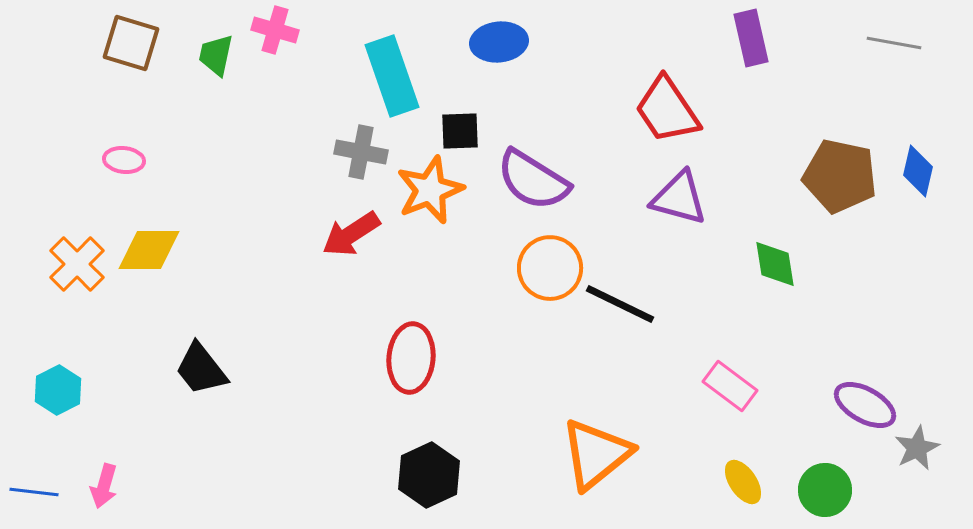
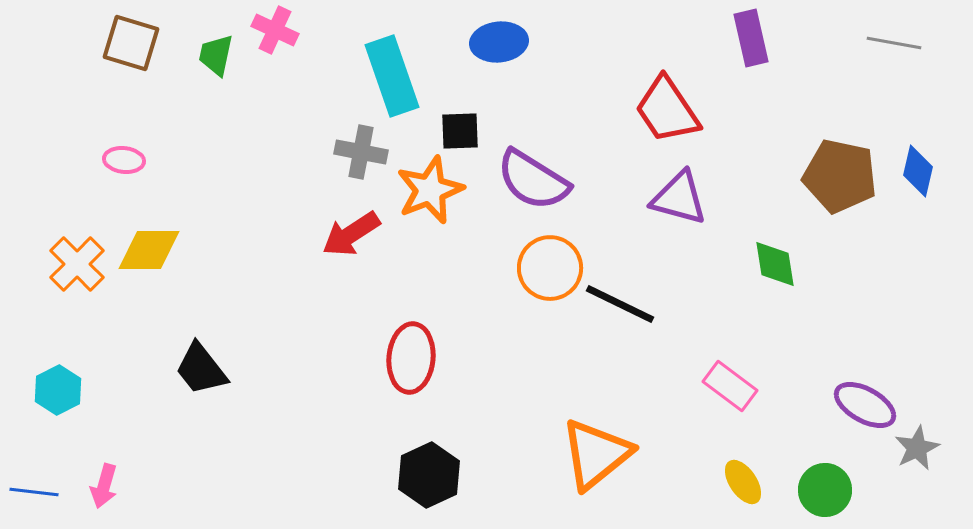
pink cross: rotated 9 degrees clockwise
